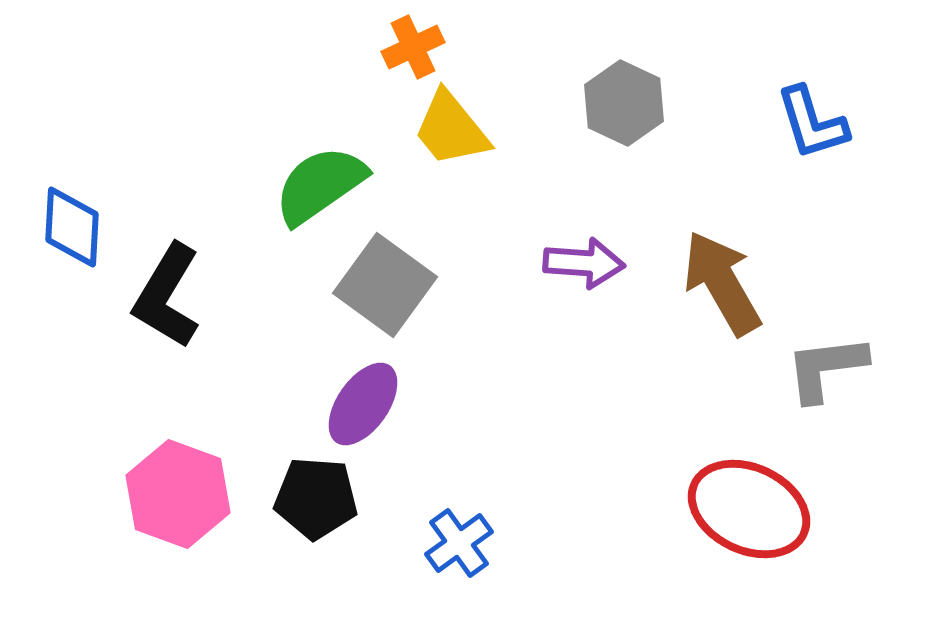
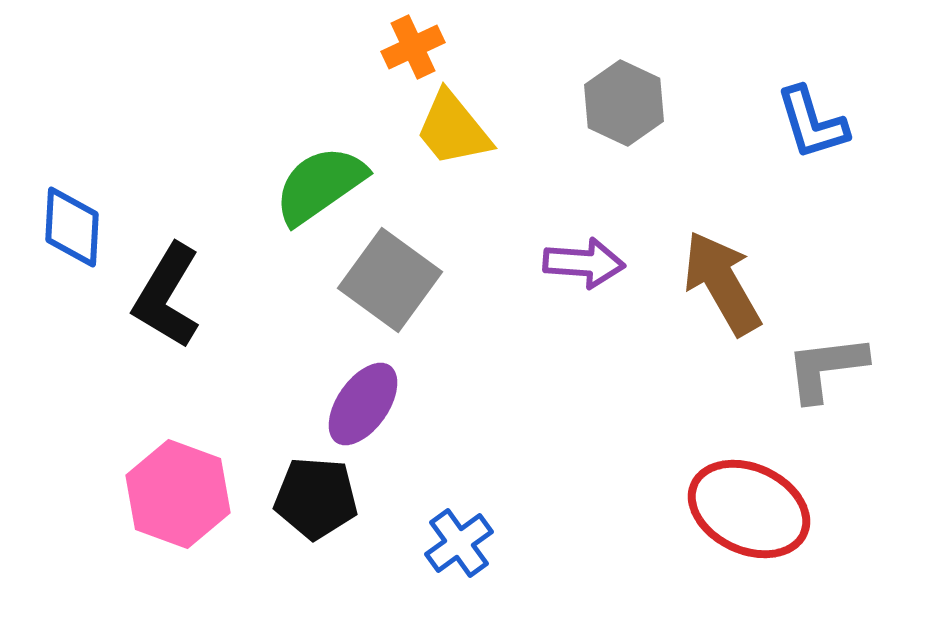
yellow trapezoid: moved 2 px right
gray square: moved 5 px right, 5 px up
